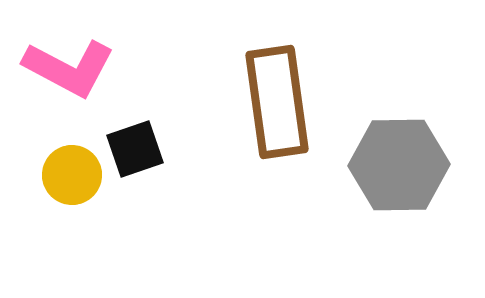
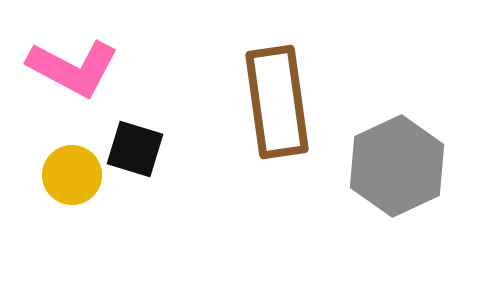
pink L-shape: moved 4 px right
black square: rotated 36 degrees clockwise
gray hexagon: moved 2 px left, 1 px down; rotated 24 degrees counterclockwise
